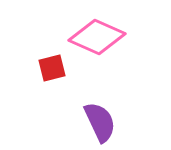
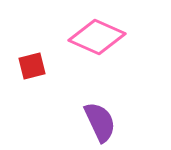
red square: moved 20 px left, 2 px up
